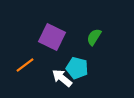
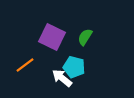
green semicircle: moved 9 px left
cyan pentagon: moved 3 px left, 1 px up
